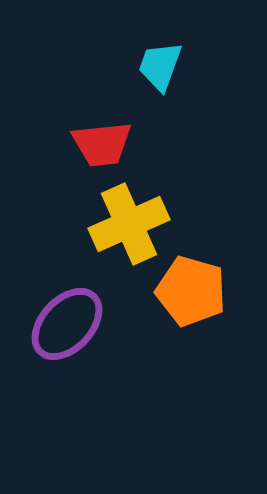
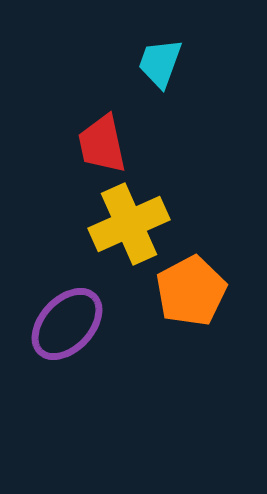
cyan trapezoid: moved 3 px up
red trapezoid: rotated 84 degrees clockwise
orange pentagon: rotated 28 degrees clockwise
